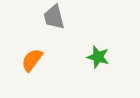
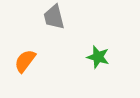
orange semicircle: moved 7 px left, 1 px down
